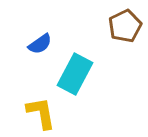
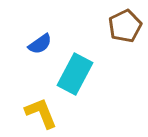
yellow L-shape: rotated 12 degrees counterclockwise
